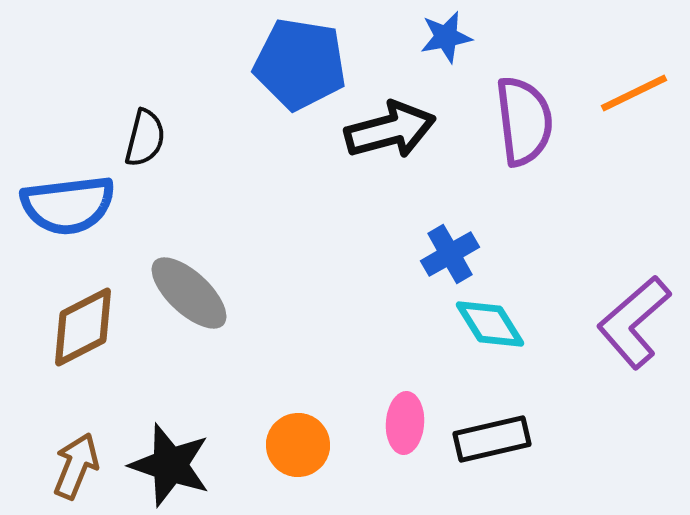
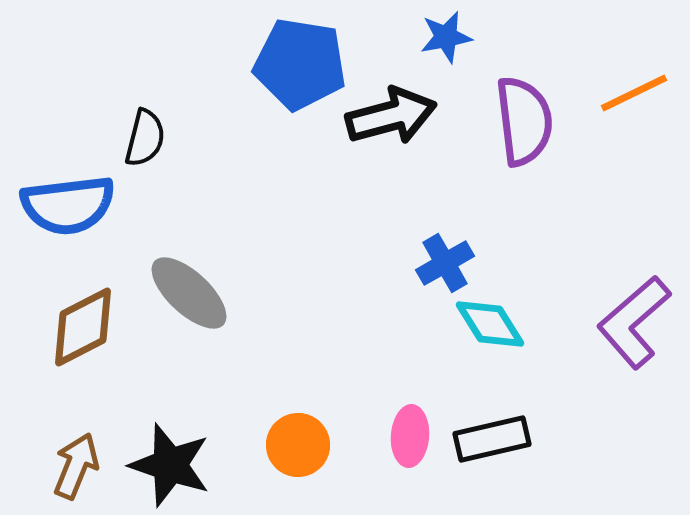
black arrow: moved 1 px right, 14 px up
blue cross: moved 5 px left, 9 px down
pink ellipse: moved 5 px right, 13 px down
